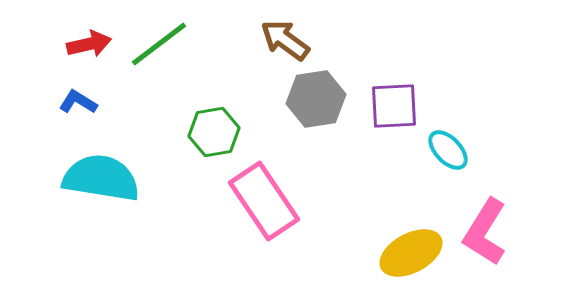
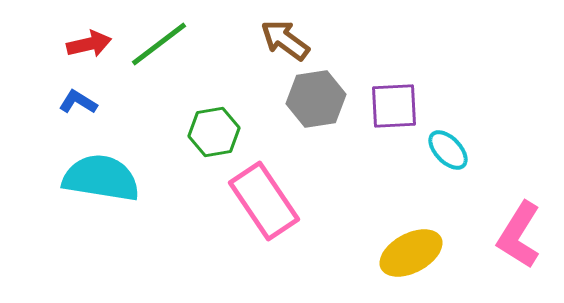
pink L-shape: moved 34 px right, 3 px down
